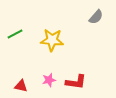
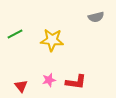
gray semicircle: rotated 35 degrees clockwise
red triangle: rotated 40 degrees clockwise
